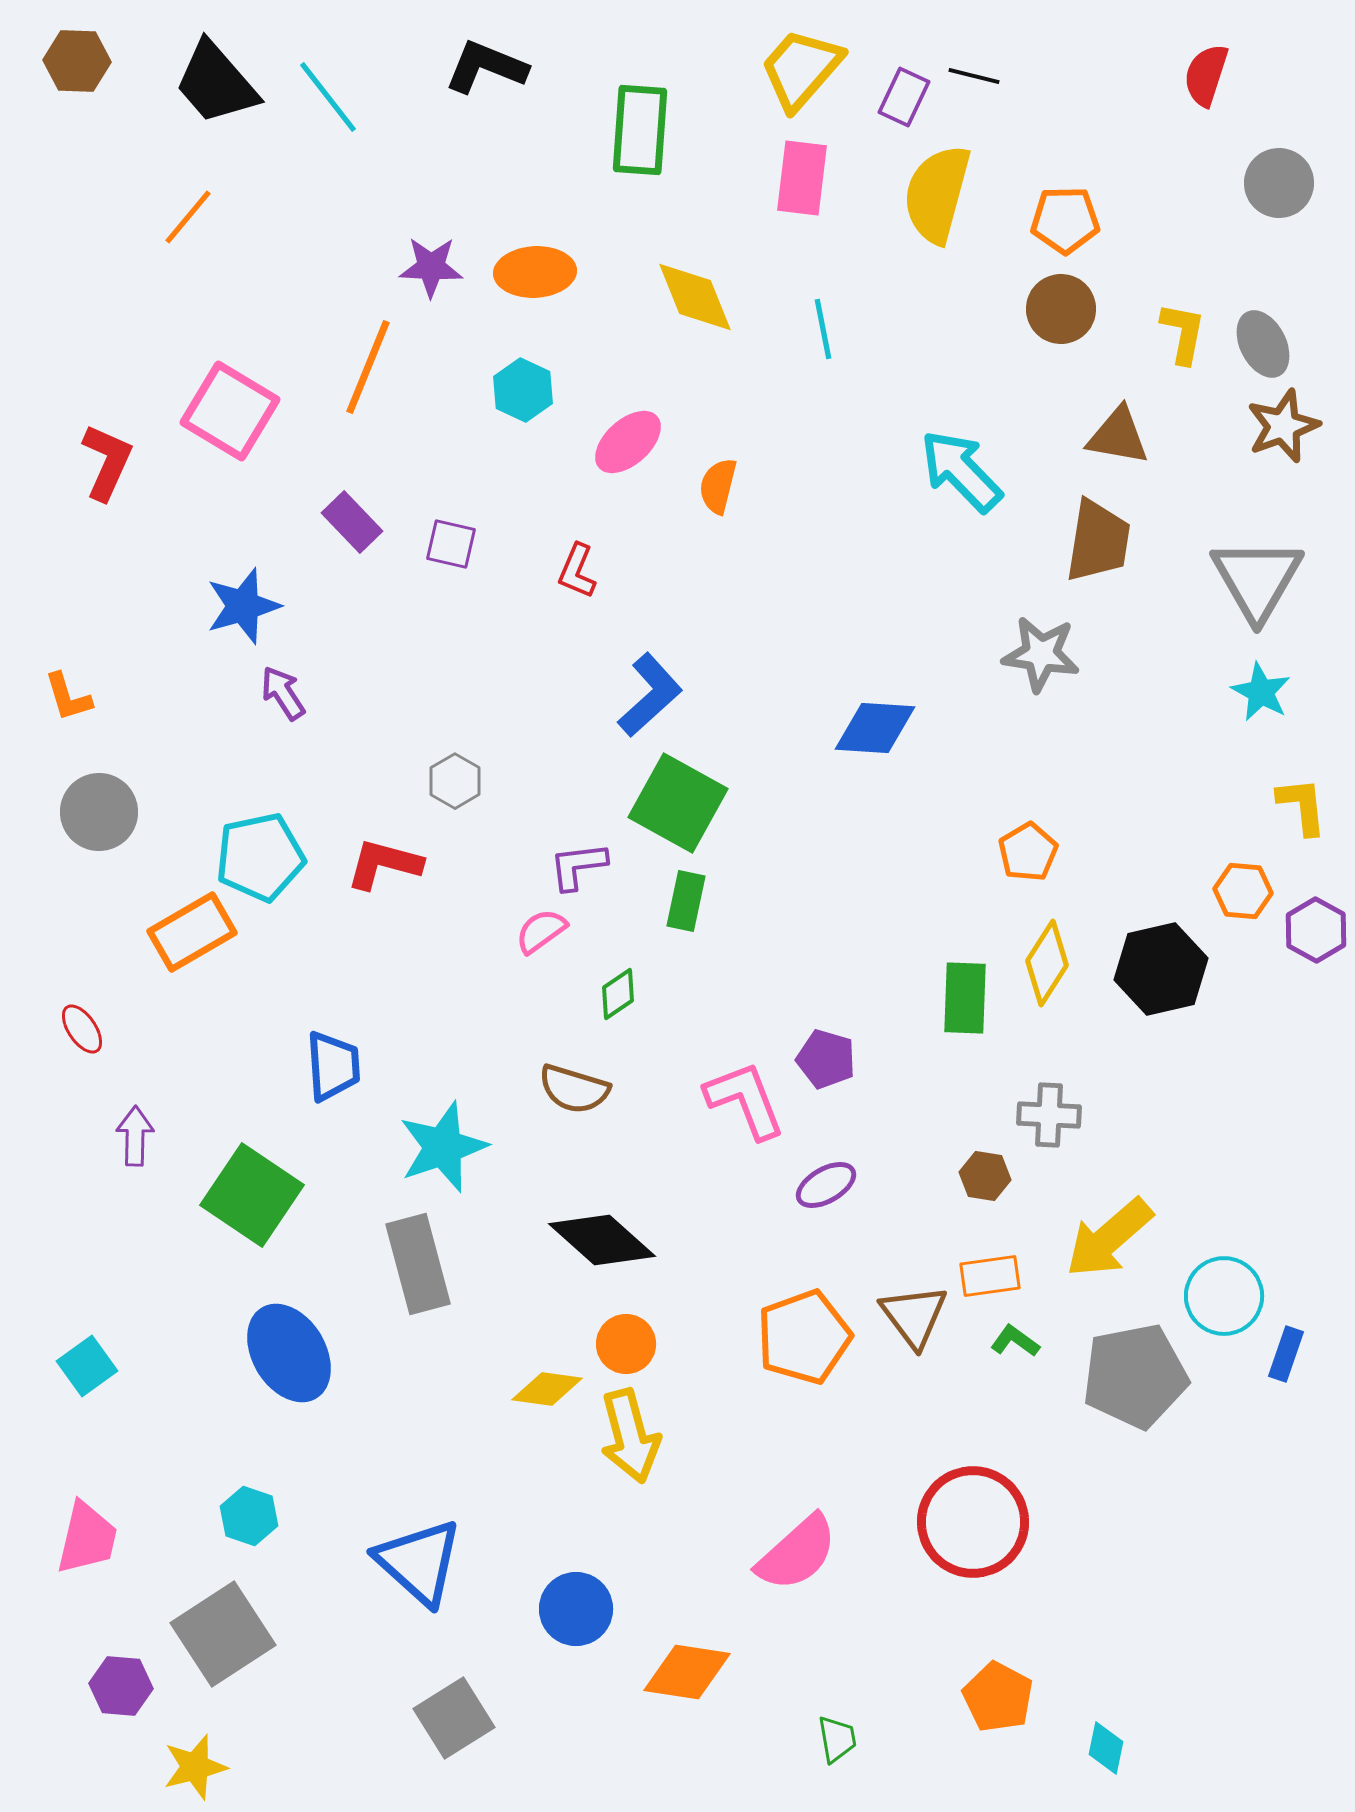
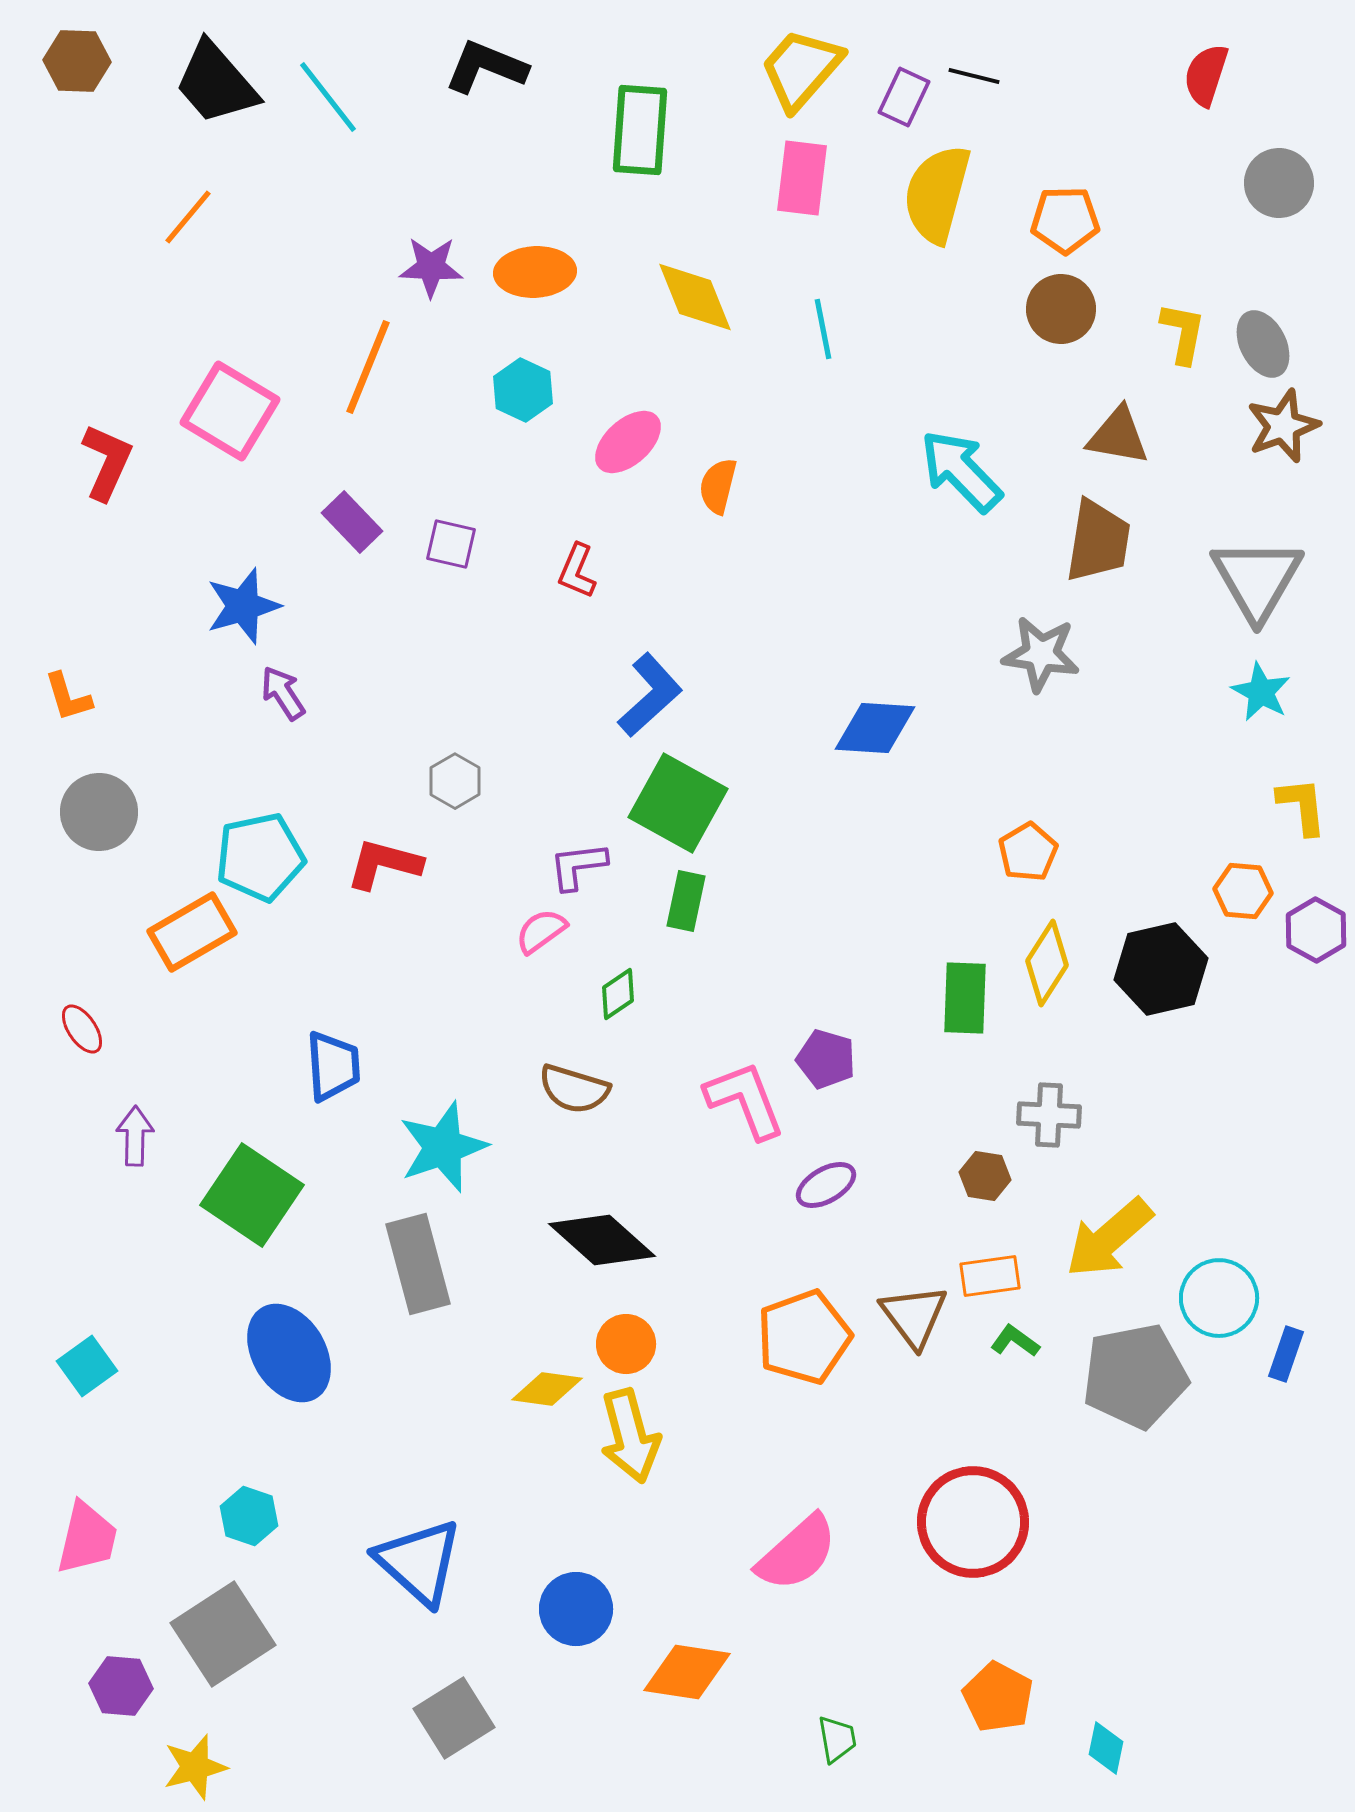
cyan circle at (1224, 1296): moved 5 px left, 2 px down
